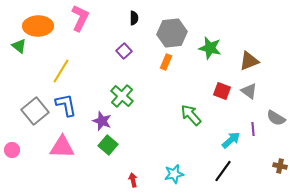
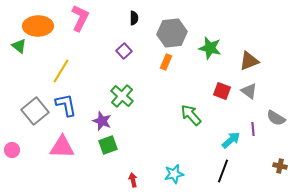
green square: rotated 30 degrees clockwise
black line: rotated 15 degrees counterclockwise
